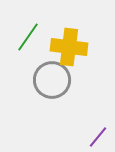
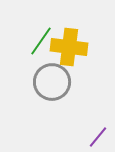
green line: moved 13 px right, 4 px down
gray circle: moved 2 px down
